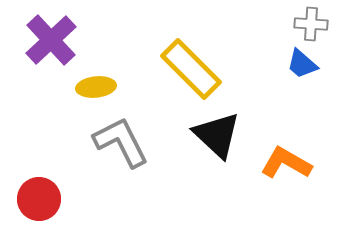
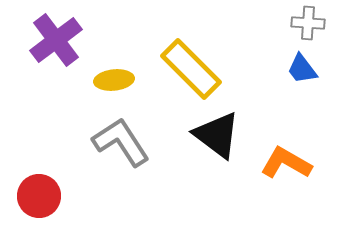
gray cross: moved 3 px left, 1 px up
purple cross: moved 5 px right; rotated 6 degrees clockwise
blue trapezoid: moved 5 px down; rotated 12 degrees clockwise
yellow ellipse: moved 18 px right, 7 px up
black triangle: rotated 6 degrees counterclockwise
gray L-shape: rotated 6 degrees counterclockwise
red circle: moved 3 px up
